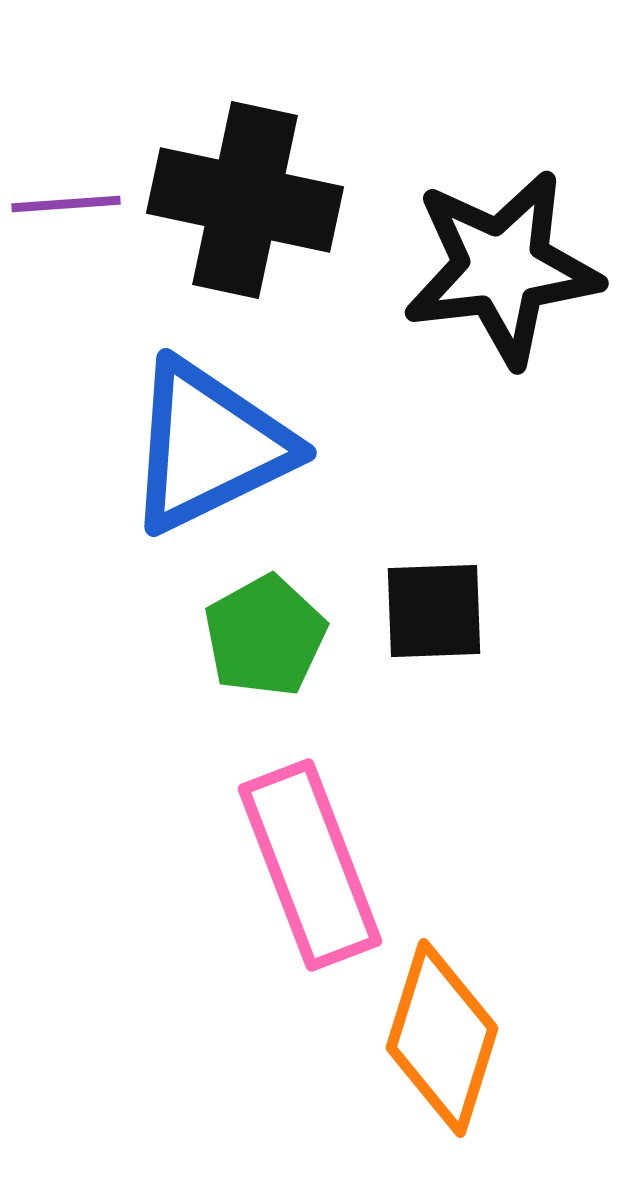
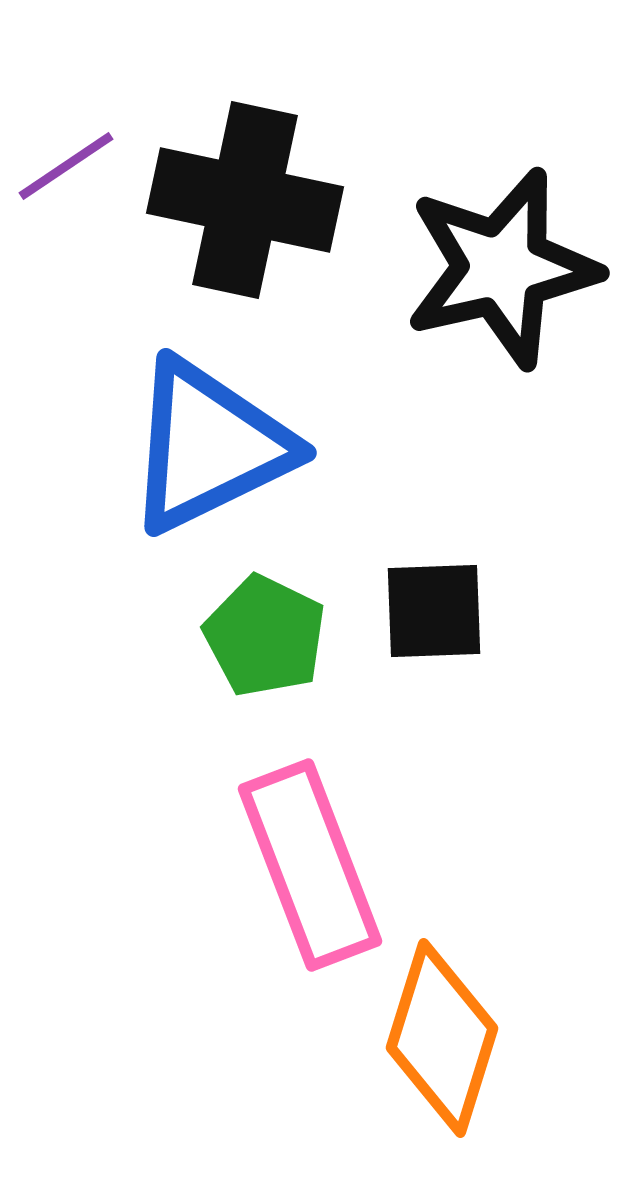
purple line: moved 38 px up; rotated 30 degrees counterclockwise
black star: rotated 6 degrees counterclockwise
green pentagon: rotated 17 degrees counterclockwise
